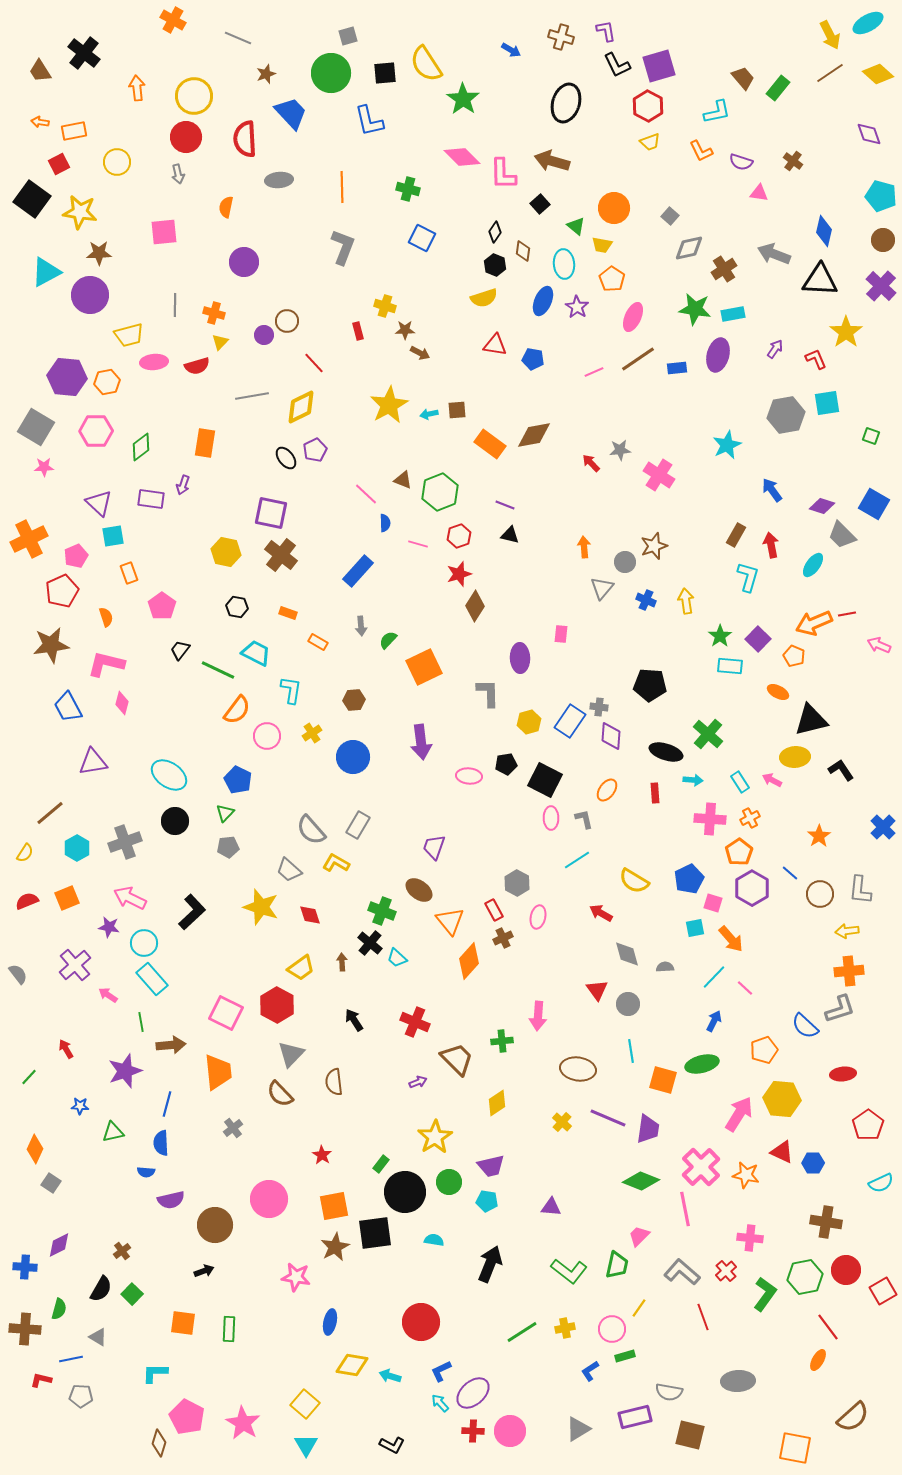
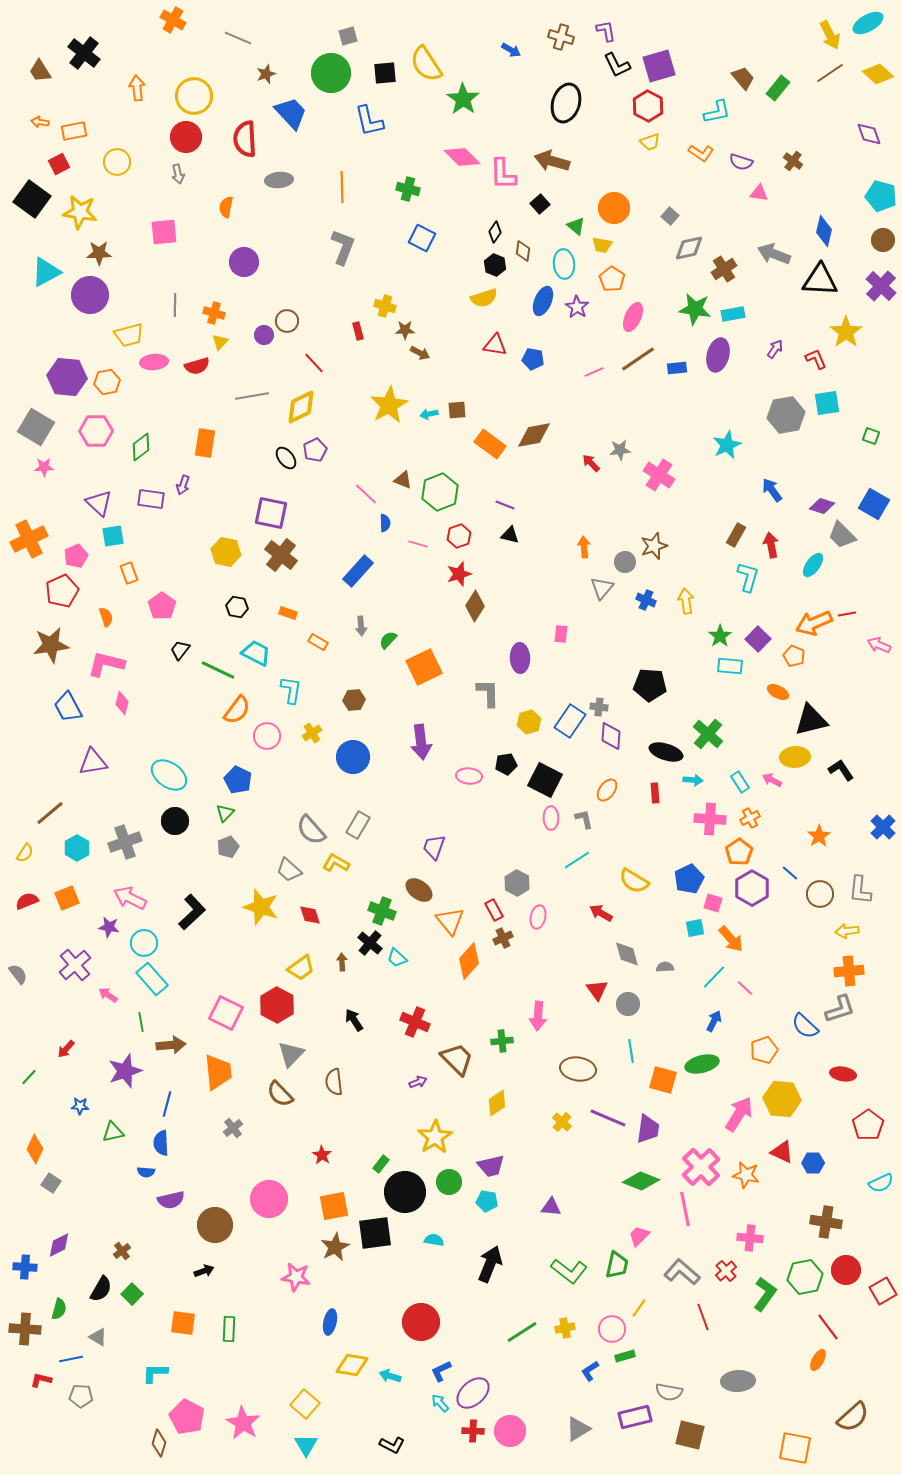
orange L-shape at (701, 151): moved 2 px down; rotated 30 degrees counterclockwise
gray pentagon at (228, 847): rotated 15 degrees counterclockwise
red arrow at (66, 1049): rotated 108 degrees counterclockwise
red ellipse at (843, 1074): rotated 15 degrees clockwise
